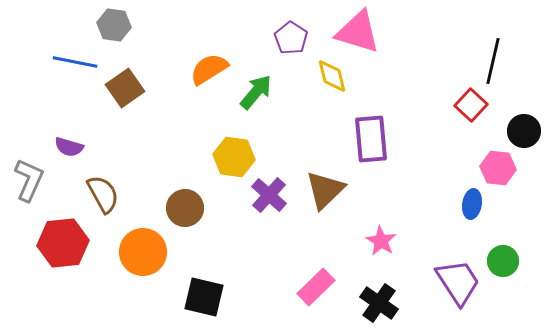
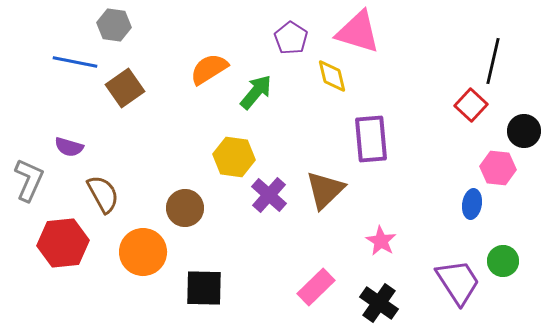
black square: moved 9 px up; rotated 12 degrees counterclockwise
